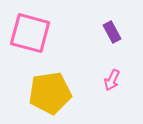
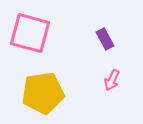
purple rectangle: moved 7 px left, 7 px down
yellow pentagon: moved 7 px left
